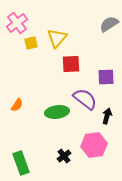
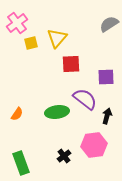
orange semicircle: moved 9 px down
